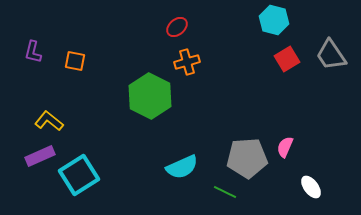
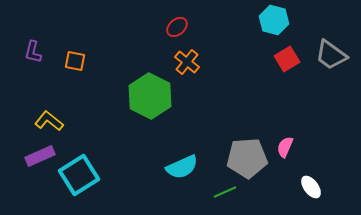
gray trapezoid: rotated 20 degrees counterclockwise
orange cross: rotated 35 degrees counterclockwise
green line: rotated 50 degrees counterclockwise
